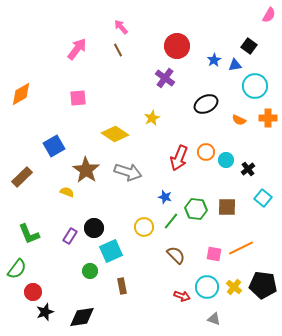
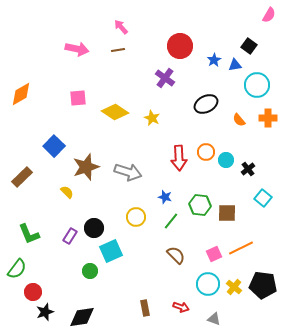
red circle at (177, 46): moved 3 px right
pink arrow at (77, 49): rotated 65 degrees clockwise
brown line at (118, 50): rotated 72 degrees counterclockwise
cyan circle at (255, 86): moved 2 px right, 1 px up
yellow star at (152, 118): rotated 21 degrees counterclockwise
orange semicircle at (239, 120): rotated 24 degrees clockwise
yellow diamond at (115, 134): moved 22 px up
blue square at (54, 146): rotated 15 degrees counterclockwise
red arrow at (179, 158): rotated 25 degrees counterclockwise
brown star at (86, 170): moved 3 px up; rotated 20 degrees clockwise
yellow semicircle at (67, 192): rotated 24 degrees clockwise
brown square at (227, 207): moved 6 px down
green hexagon at (196, 209): moved 4 px right, 4 px up
yellow circle at (144, 227): moved 8 px left, 10 px up
pink square at (214, 254): rotated 35 degrees counterclockwise
brown rectangle at (122, 286): moved 23 px right, 22 px down
cyan circle at (207, 287): moved 1 px right, 3 px up
red arrow at (182, 296): moved 1 px left, 11 px down
